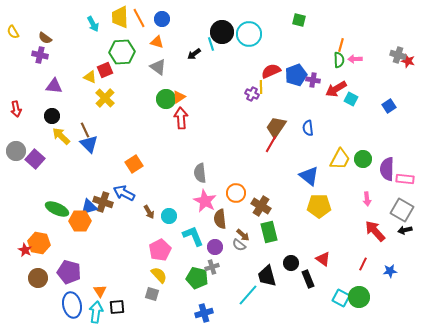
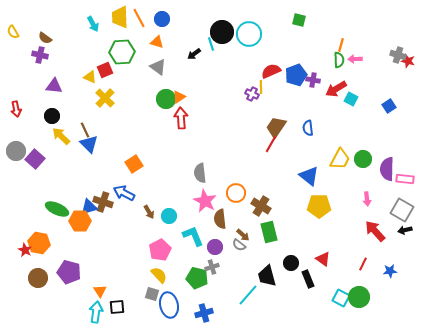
blue ellipse at (72, 305): moved 97 px right
